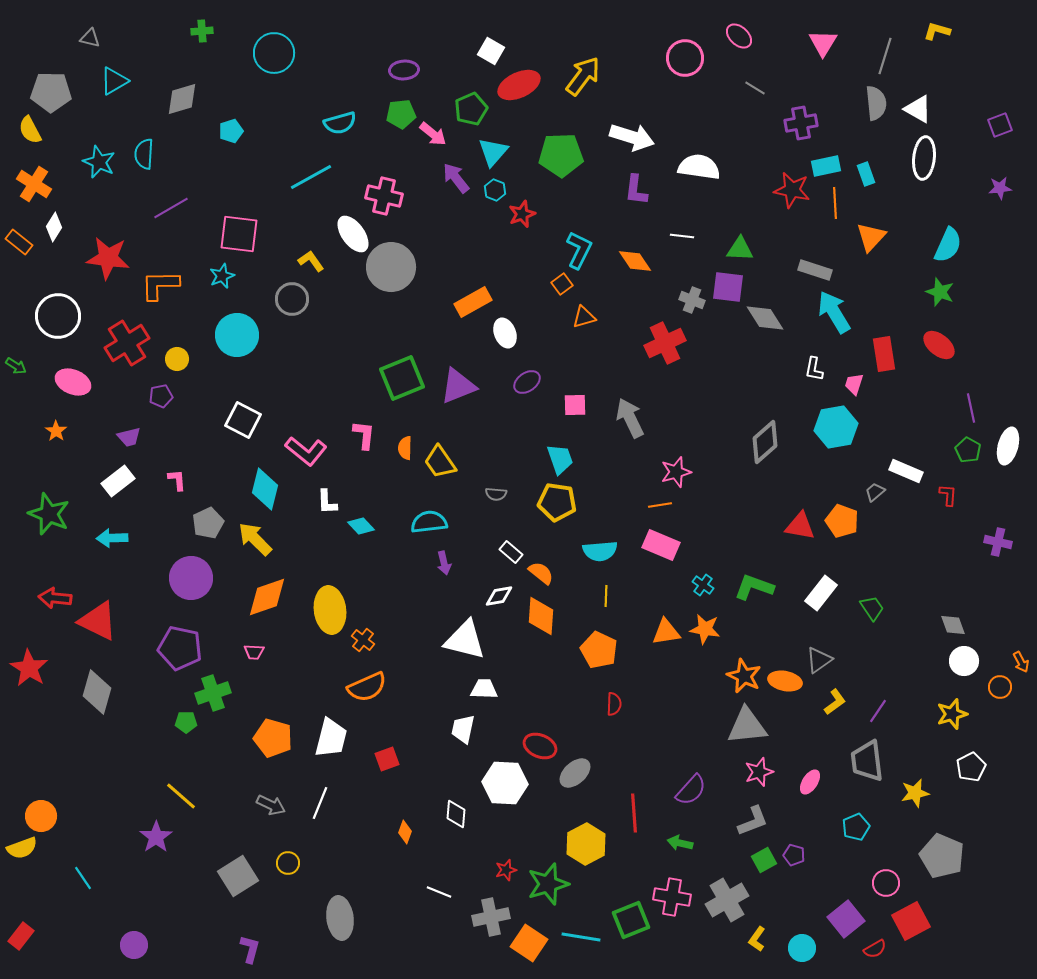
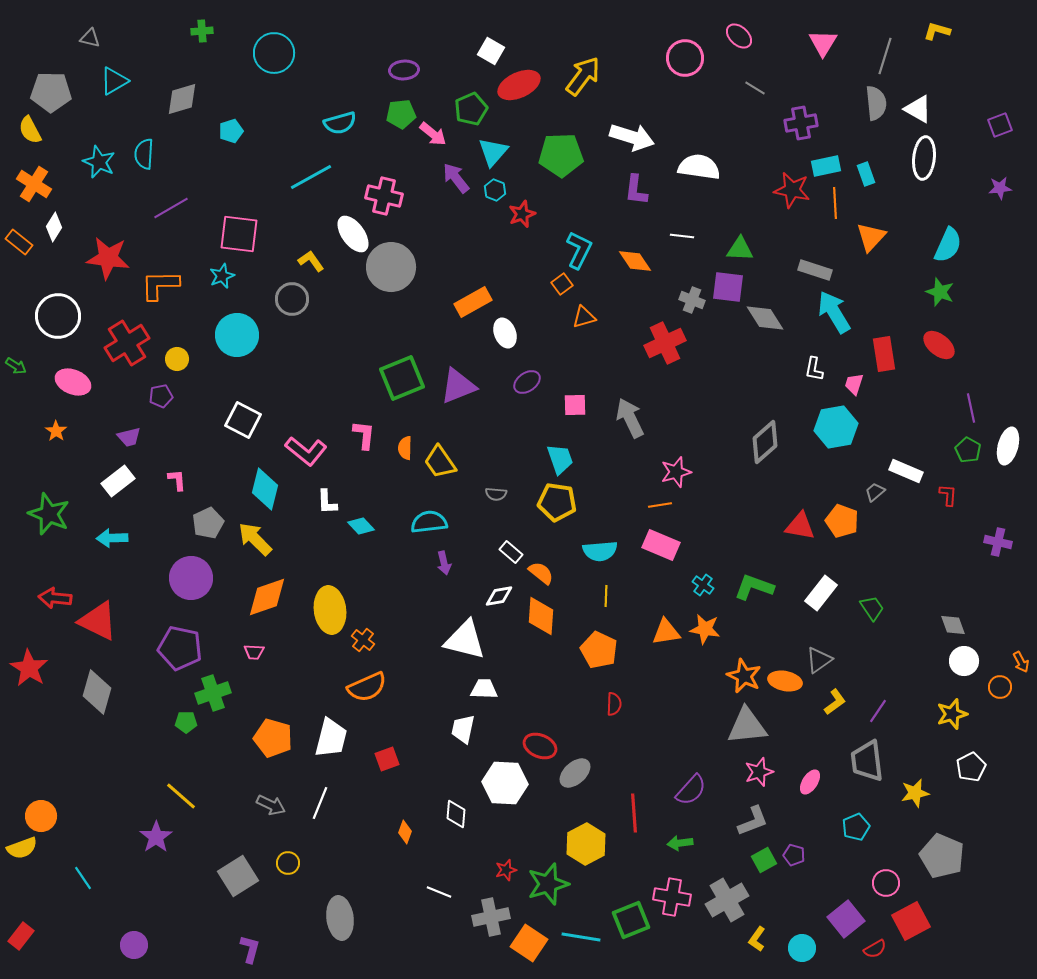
green arrow at (680, 843): rotated 20 degrees counterclockwise
